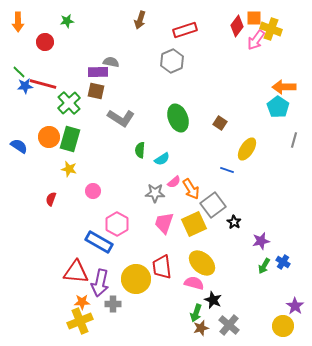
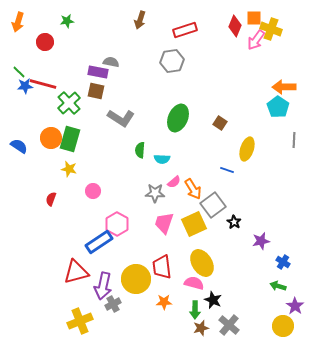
orange arrow at (18, 22): rotated 18 degrees clockwise
red diamond at (237, 26): moved 2 px left; rotated 15 degrees counterclockwise
gray hexagon at (172, 61): rotated 15 degrees clockwise
purple rectangle at (98, 72): rotated 12 degrees clockwise
green ellipse at (178, 118): rotated 44 degrees clockwise
orange circle at (49, 137): moved 2 px right, 1 px down
gray line at (294, 140): rotated 14 degrees counterclockwise
yellow ellipse at (247, 149): rotated 15 degrees counterclockwise
cyan semicircle at (162, 159): rotated 35 degrees clockwise
orange arrow at (191, 189): moved 2 px right
blue rectangle at (99, 242): rotated 64 degrees counterclockwise
yellow ellipse at (202, 263): rotated 16 degrees clockwise
green arrow at (264, 266): moved 14 px right, 20 px down; rotated 77 degrees clockwise
red triangle at (76, 272): rotated 20 degrees counterclockwise
purple arrow at (100, 283): moved 3 px right, 3 px down
orange star at (82, 302): moved 82 px right
gray cross at (113, 304): rotated 28 degrees counterclockwise
green arrow at (196, 313): moved 1 px left, 3 px up; rotated 18 degrees counterclockwise
